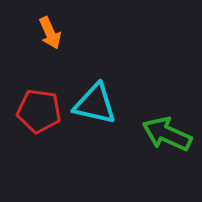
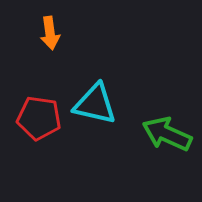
orange arrow: rotated 16 degrees clockwise
red pentagon: moved 7 px down
